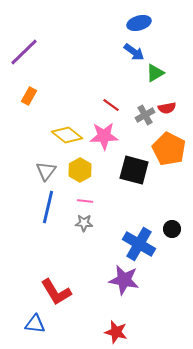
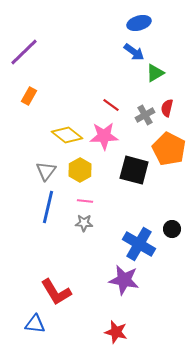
red semicircle: rotated 114 degrees clockwise
